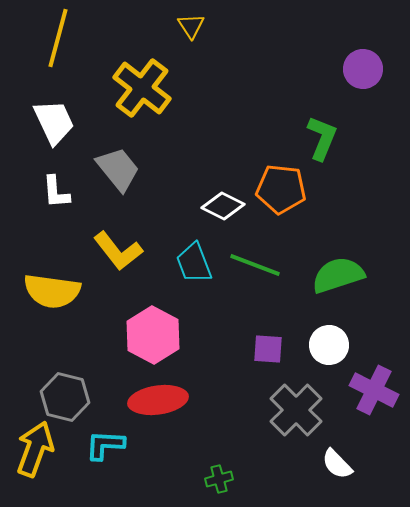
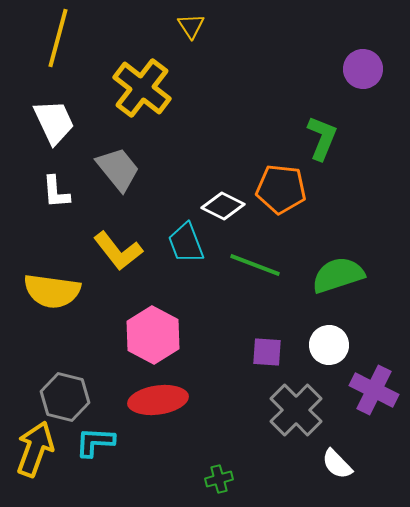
cyan trapezoid: moved 8 px left, 20 px up
purple square: moved 1 px left, 3 px down
cyan L-shape: moved 10 px left, 3 px up
